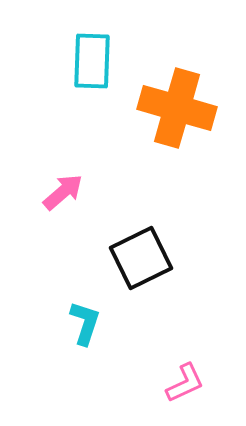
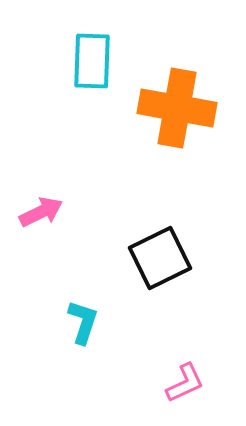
orange cross: rotated 6 degrees counterclockwise
pink arrow: moved 22 px left, 20 px down; rotated 15 degrees clockwise
black square: moved 19 px right
cyan L-shape: moved 2 px left, 1 px up
